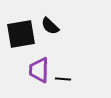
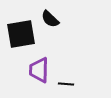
black semicircle: moved 7 px up
black line: moved 3 px right, 5 px down
